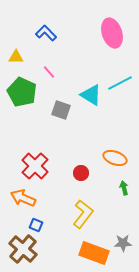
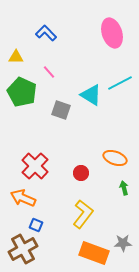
brown cross: rotated 20 degrees clockwise
